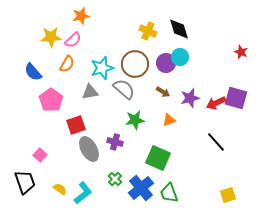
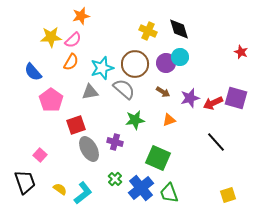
orange semicircle: moved 4 px right, 2 px up
red arrow: moved 3 px left
